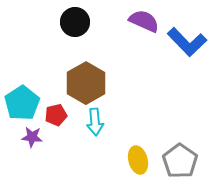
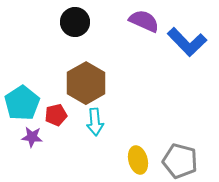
gray pentagon: rotated 20 degrees counterclockwise
